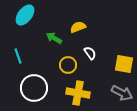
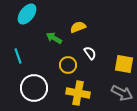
cyan ellipse: moved 2 px right, 1 px up
